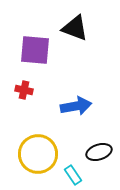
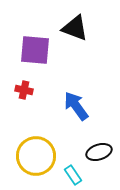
blue arrow: rotated 116 degrees counterclockwise
yellow circle: moved 2 px left, 2 px down
